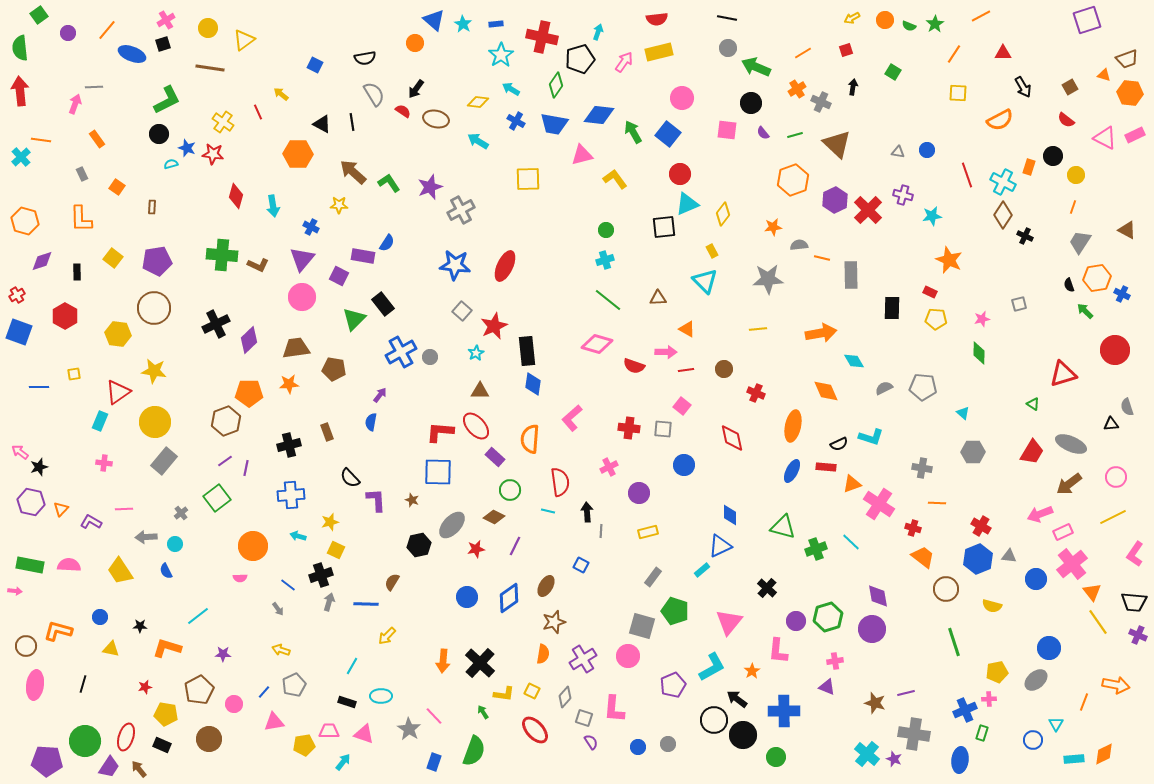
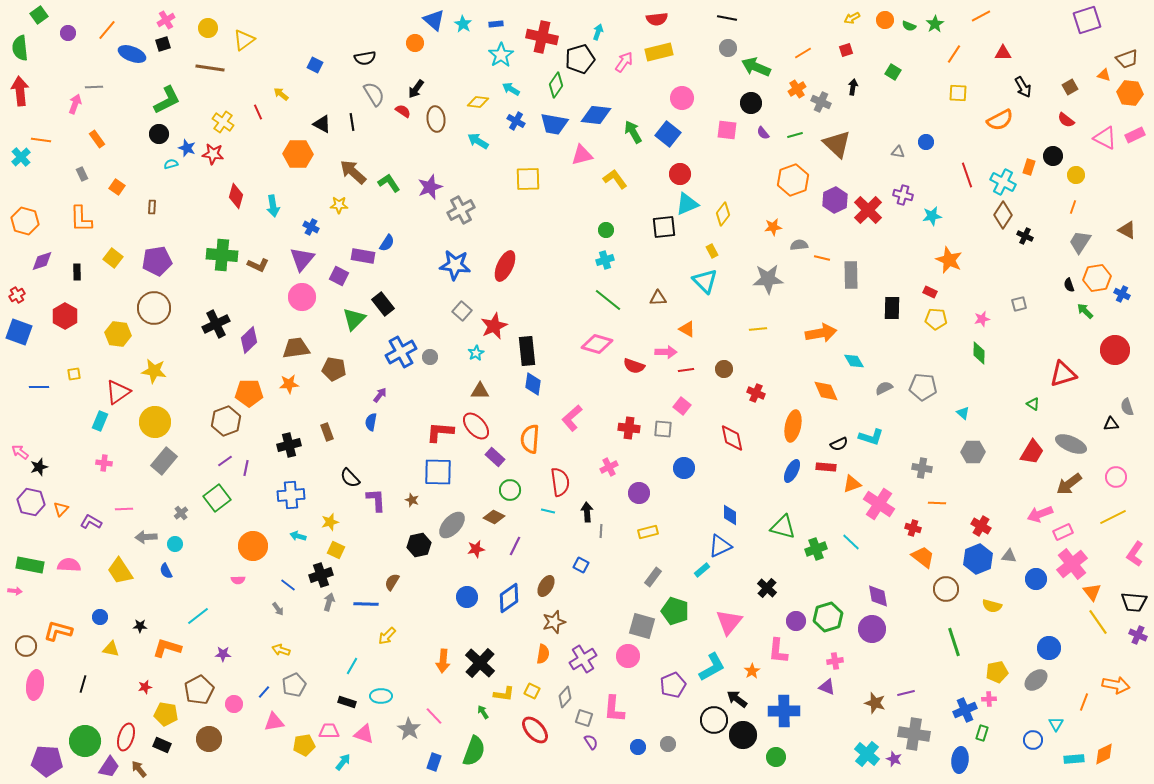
blue diamond at (599, 115): moved 3 px left
brown ellipse at (436, 119): rotated 70 degrees clockwise
blue circle at (927, 150): moved 1 px left, 8 px up
blue circle at (684, 465): moved 3 px down
pink semicircle at (240, 578): moved 2 px left, 2 px down
